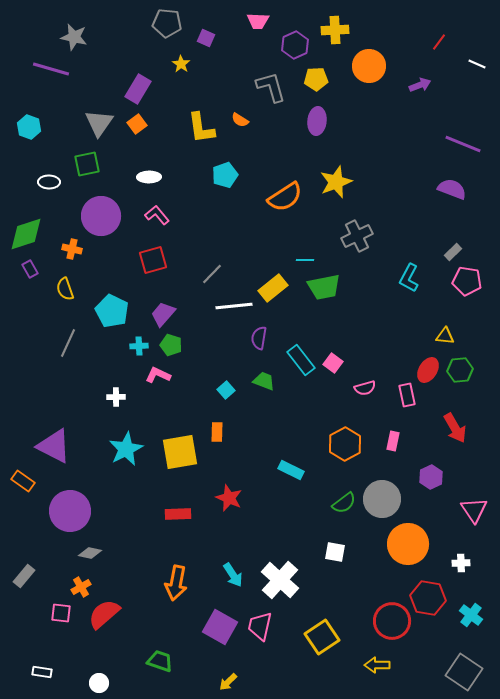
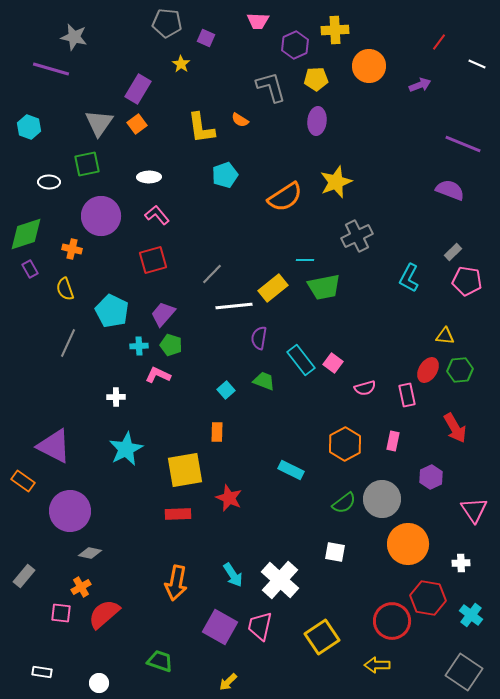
purple semicircle at (452, 189): moved 2 px left, 1 px down
yellow square at (180, 452): moved 5 px right, 18 px down
